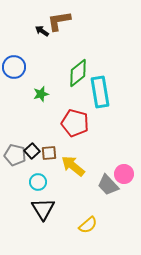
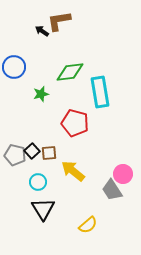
green diamond: moved 8 px left, 1 px up; rotated 32 degrees clockwise
yellow arrow: moved 5 px down
pink circle: moved 1 px left
gray trapezoid: moved 4 px right, 5 px down; rotated 10 degrees clockwise
